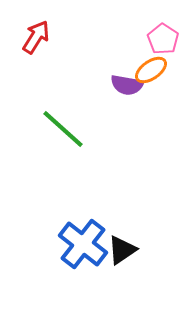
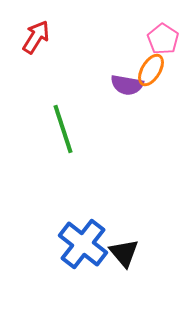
orange ellipse: rotated 24 degrees counterclockwise
green line: rotated 30 degrees clockwise
black triangle: moved 2 px right, 3 px down; rotated 36 degrees counterclockwise
